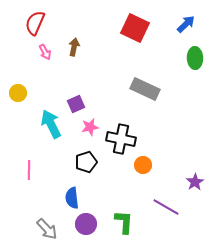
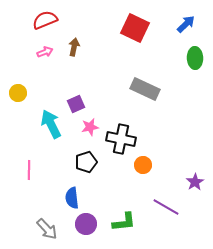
red semicircle: moved 10 px right, 3 px up; rotated 45 degrees clockwise
pink arrow: rotated 84 degrees counterclockwise
green L-shape: rotated 80 degrees clockwise
